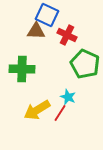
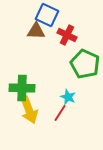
green cross: moved 19 px down
yellow arrow: moved 8 px left; rotated 80 degrees counterclockwise
